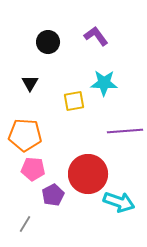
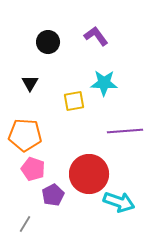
pink pentagon: rotated 15 degrees clockwise
red circle: moved 1 px right
